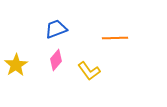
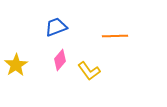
blue trapezoid: moved 2 px up
orange line: moved 2 px up
pink diamond: moved 4 px right
